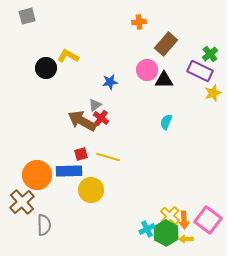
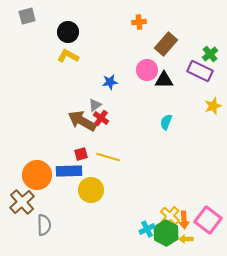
black circle: moved 22 px right, 36 px up
yellow star: moved 13 px down
